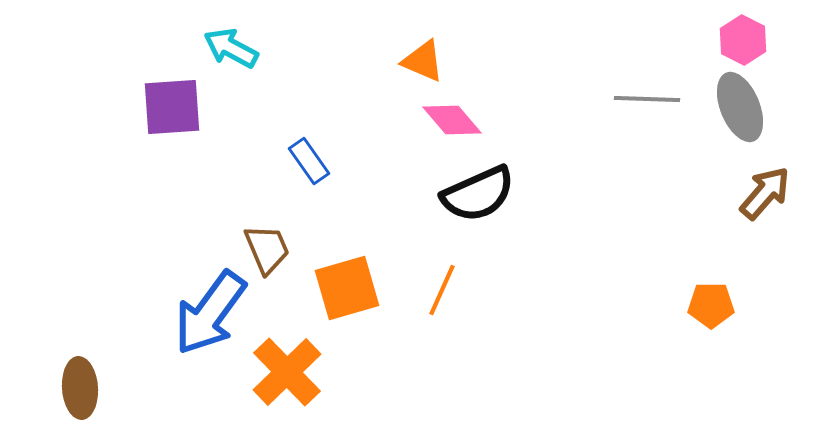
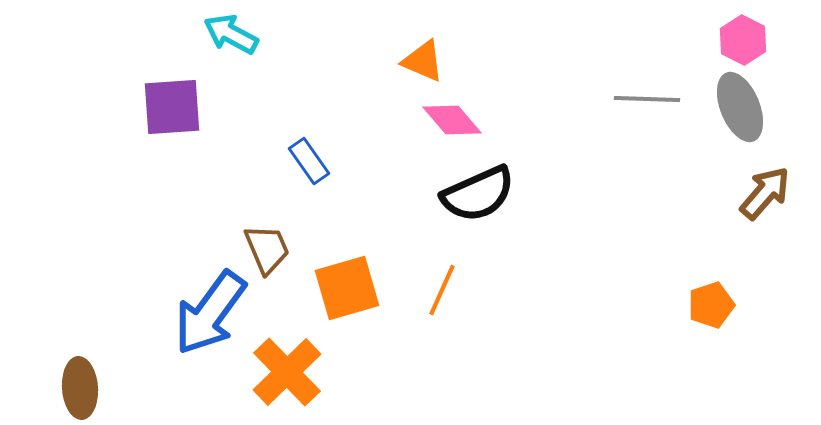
cyan arrow: moved 14 px up
orange pentagon: rotated 18 degrees counterclockwise
